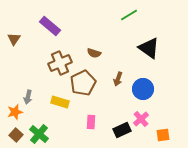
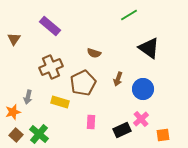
brown cross: moved 9 px left, 4 px down
orange star: moved 2 px left
